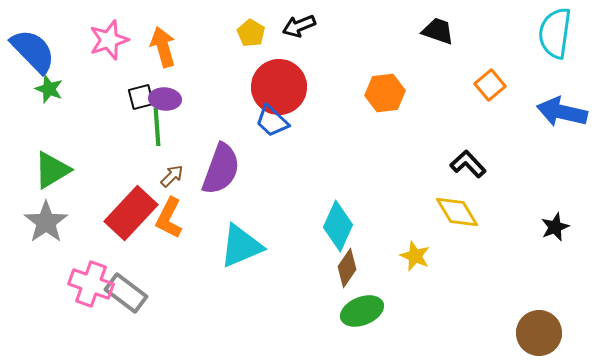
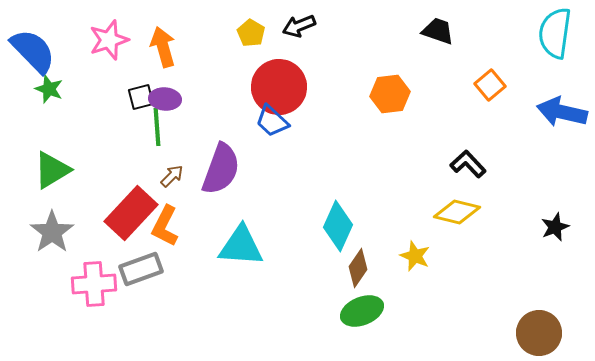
orange hexagon: moved 5 px right, 1 px down
yellow diamond: rotated 45 degrees counterclockwise
orange L-shape: moved 4 px left, 8 px down
gray star: moved 6 px right, 10 px down
cyan triangle: rotated 27 degrees clockwise
brown diamond: moved 11 px right
pink cross: moved 3 px right; rotated 24 degrees counterclockwise
gray rectangle: moved 15 px right, 24 px up; rotated 57 degrees counterclockwise
